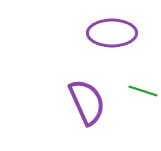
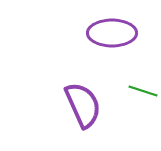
purple semicircle: moved 4 px left, 3 px down
